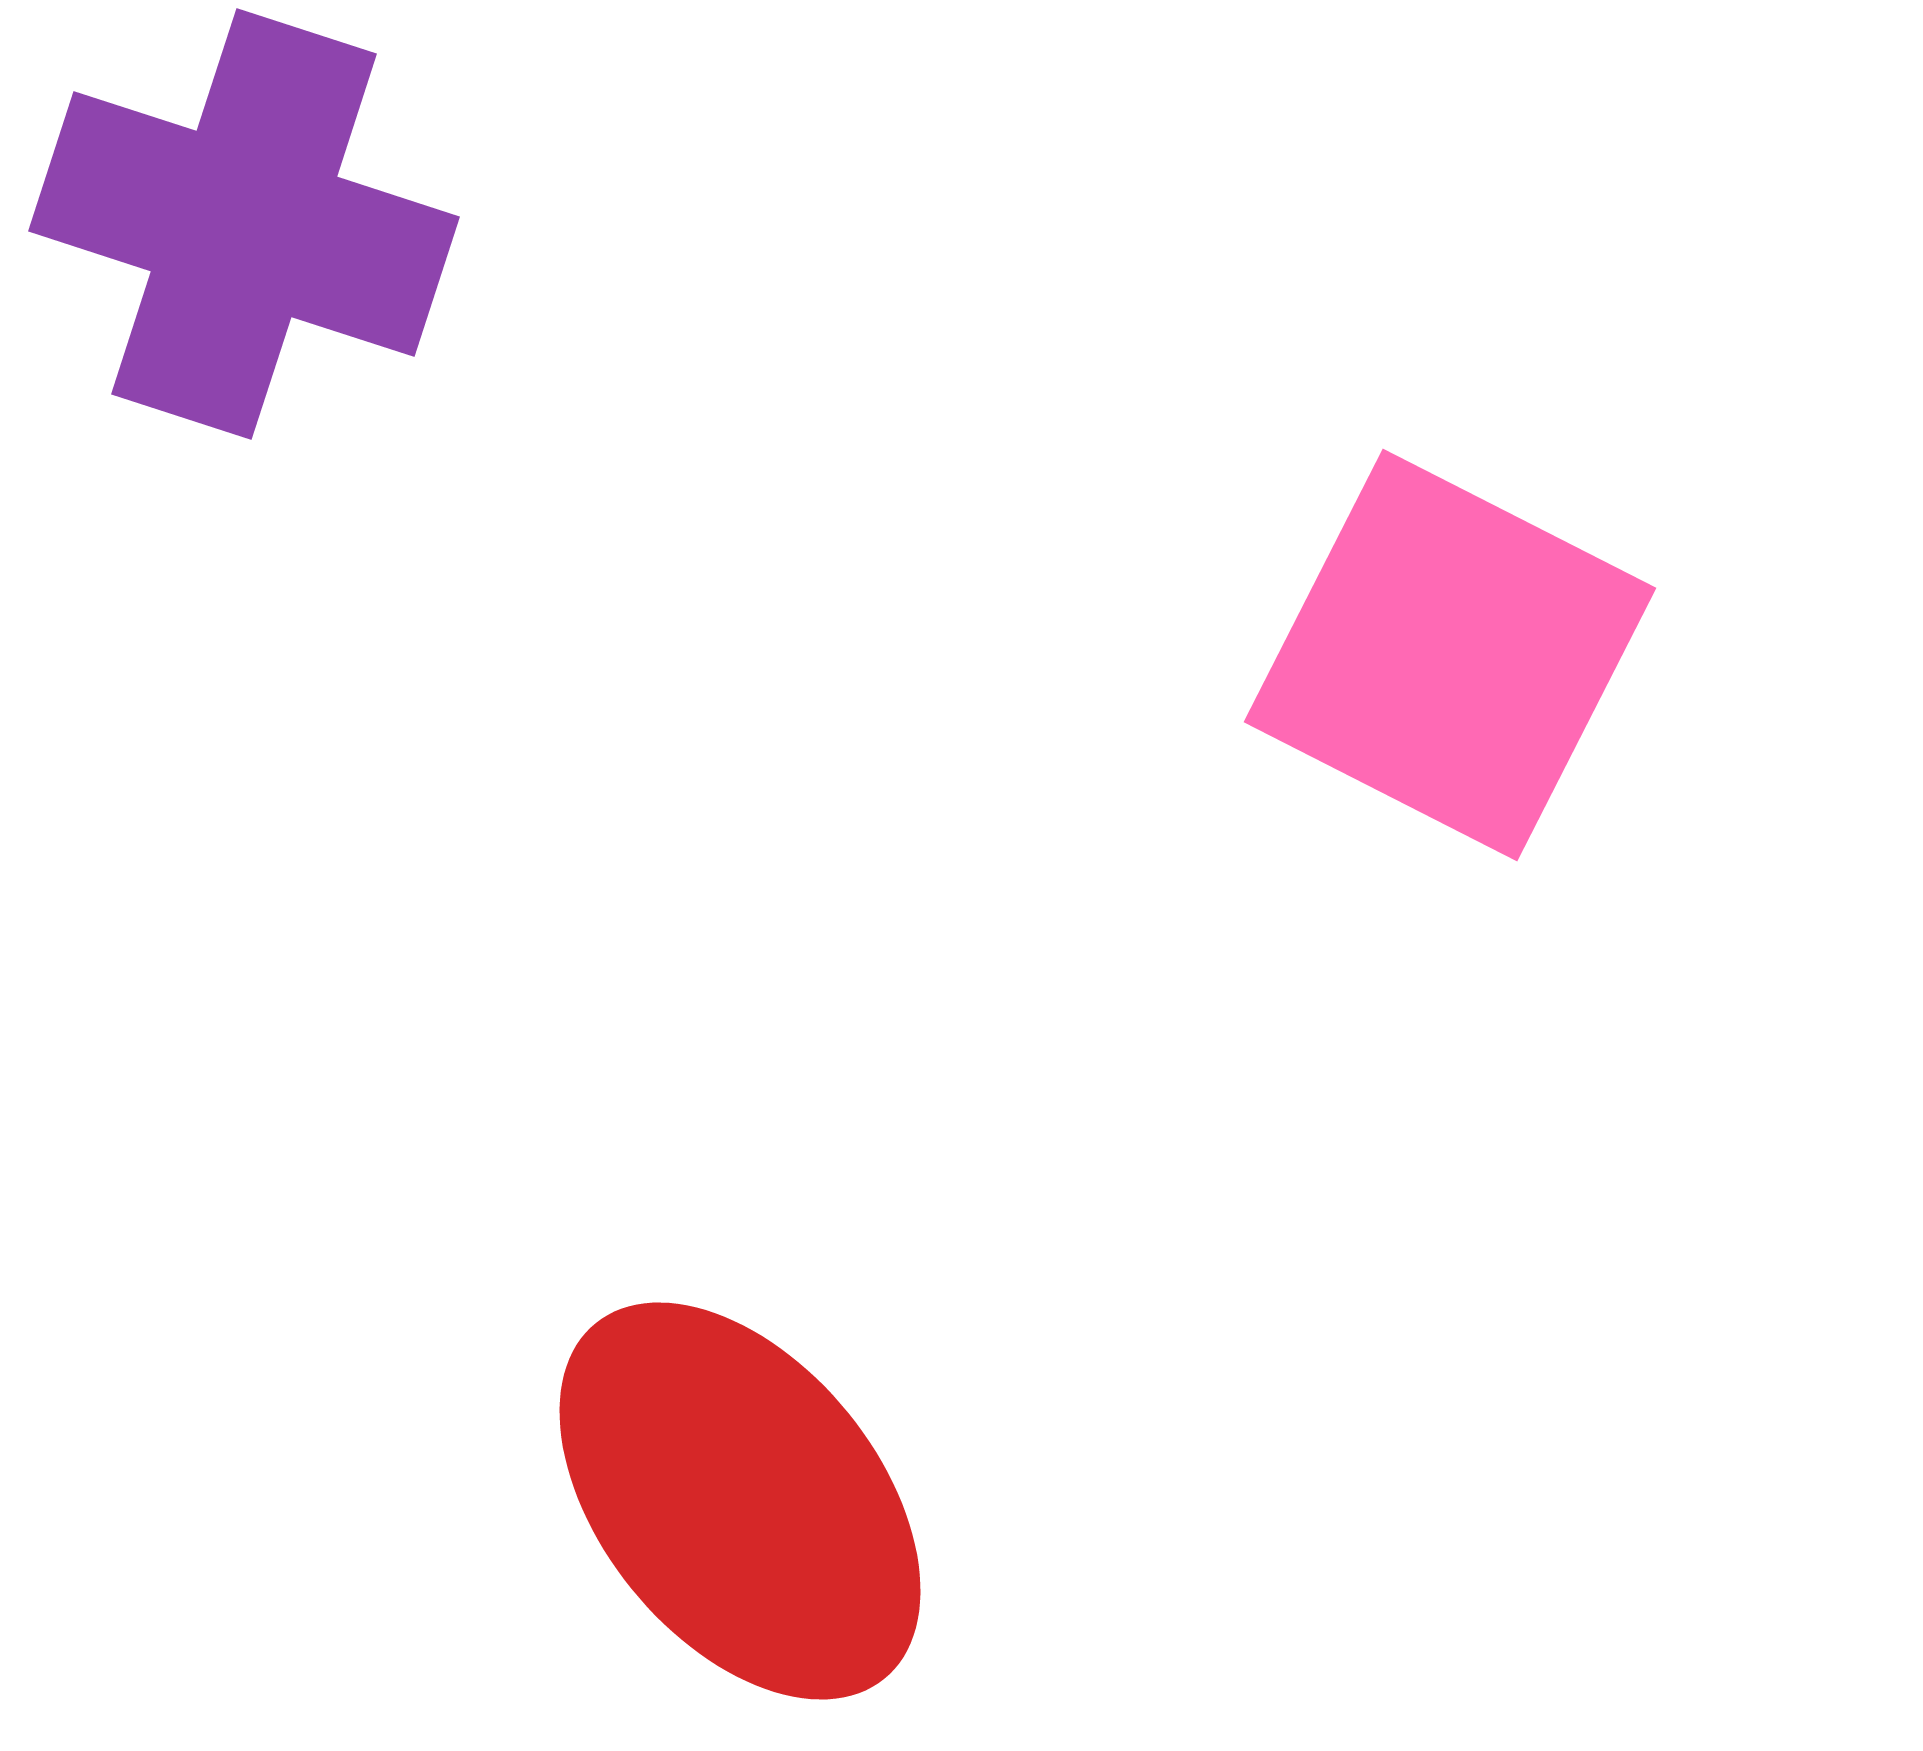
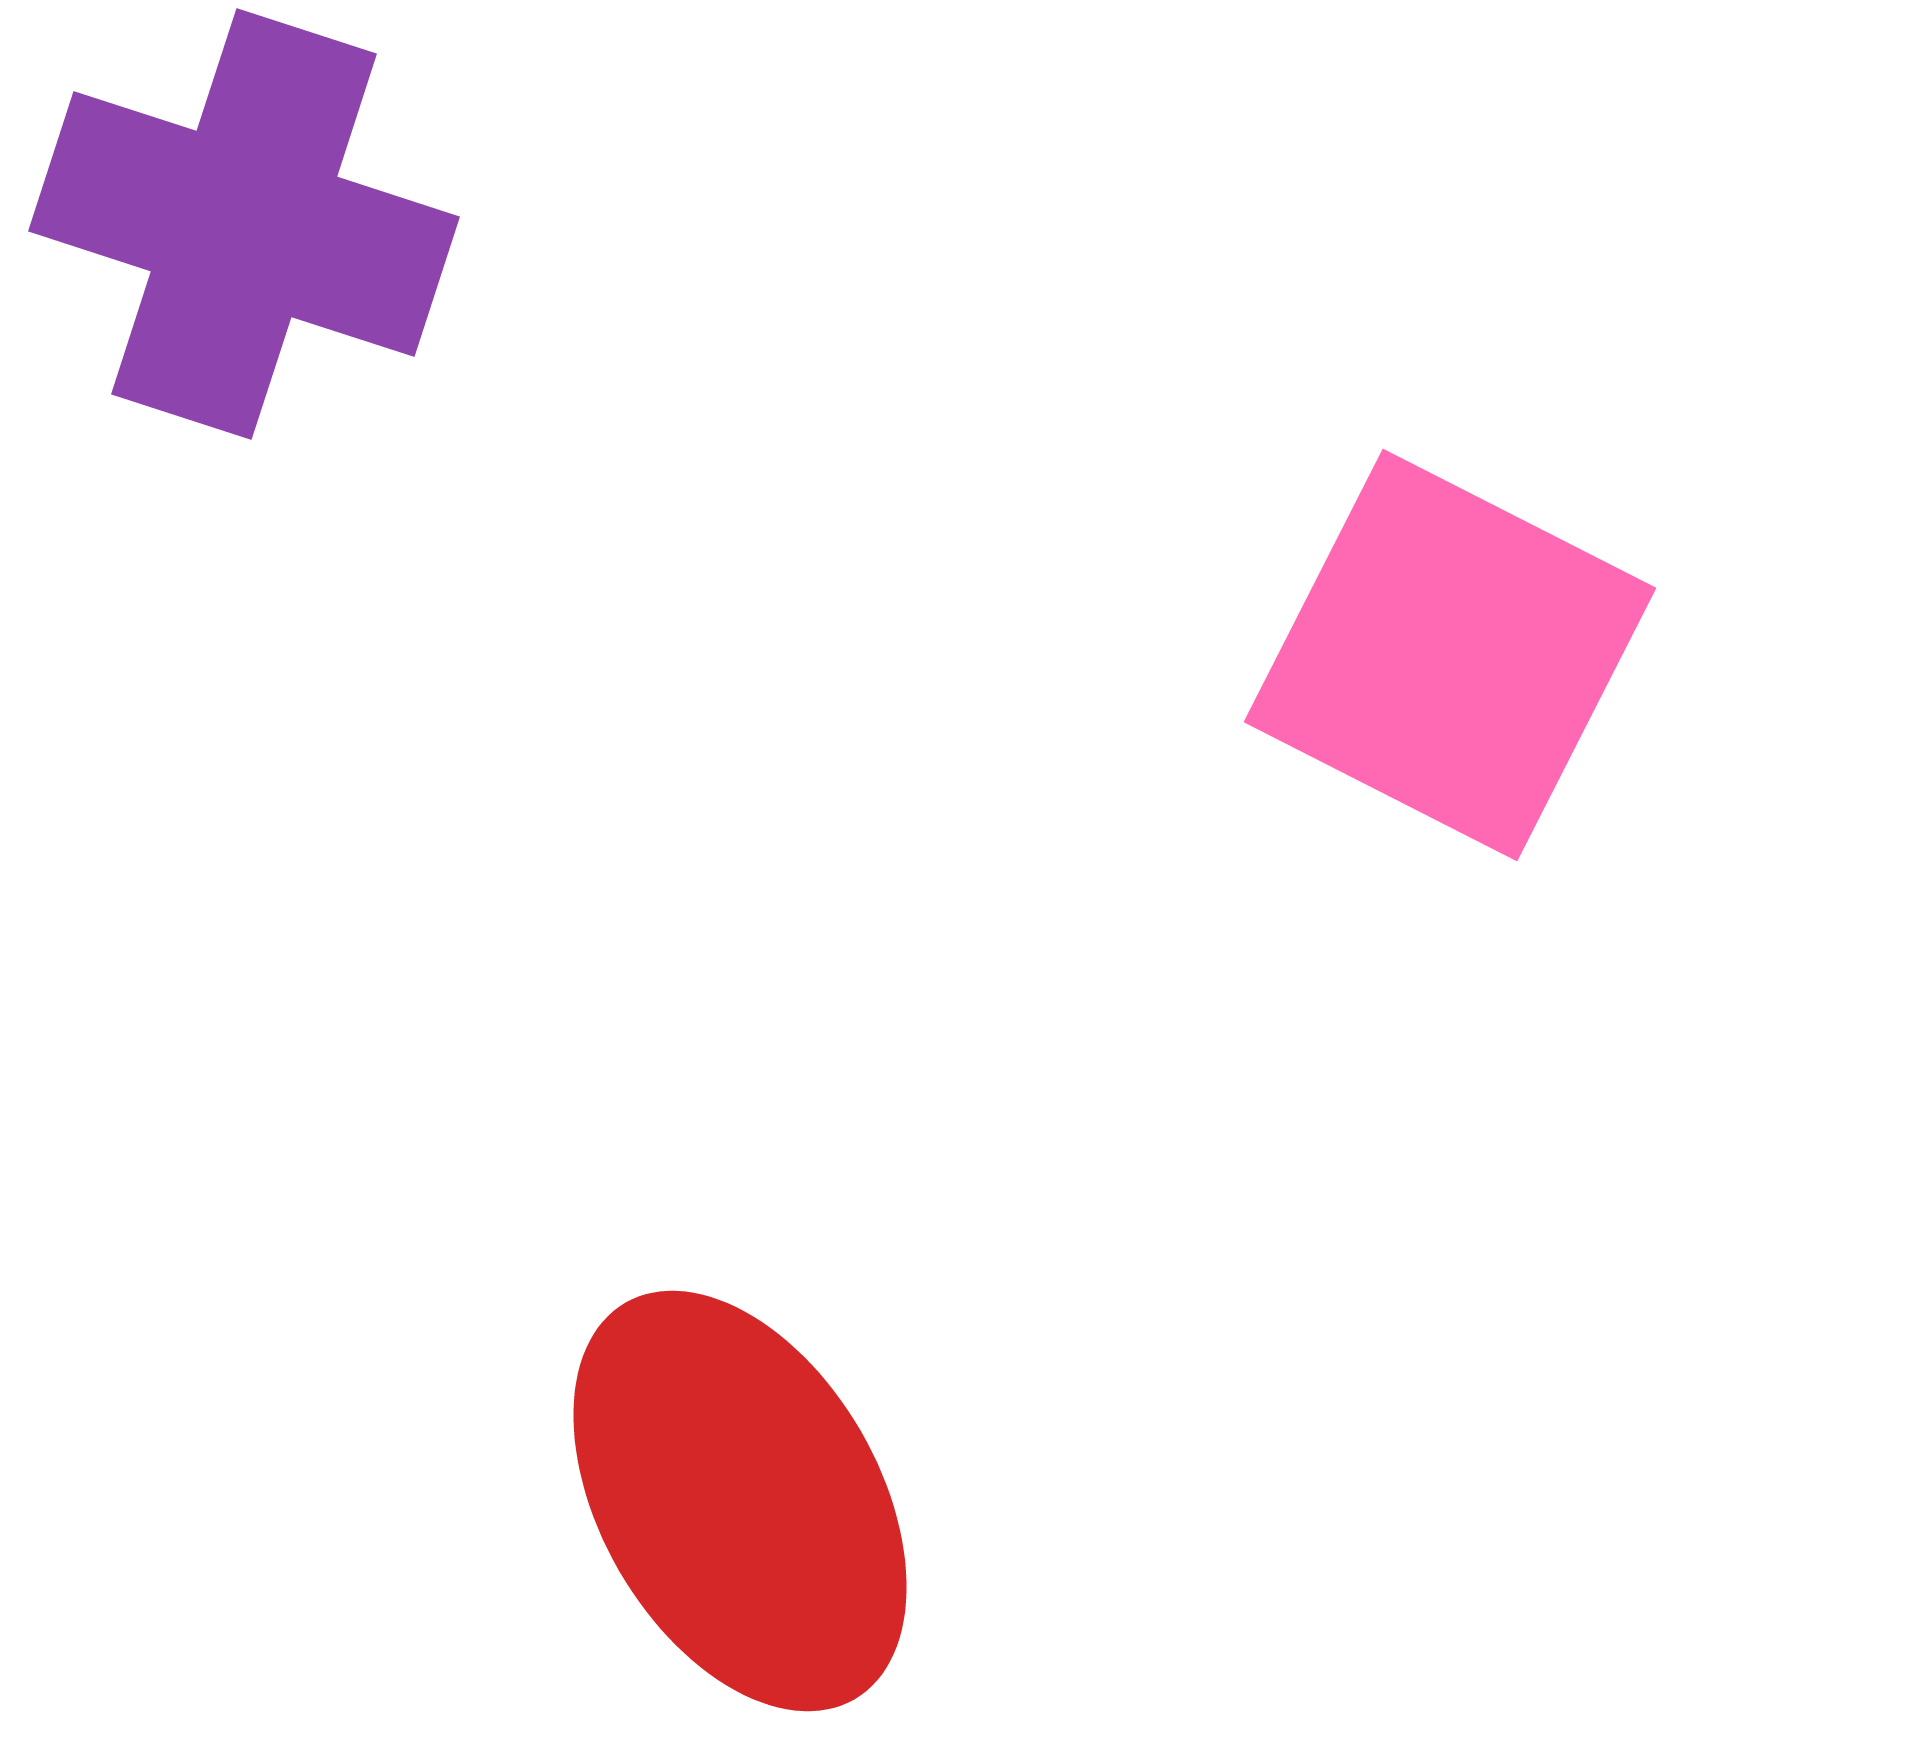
red ellipse: rotated 9 degrees clockwise
